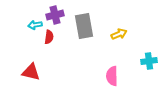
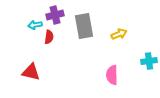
pink semicircle: moved 1 px up
